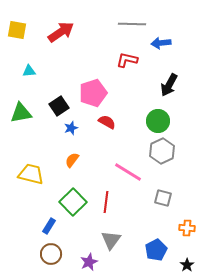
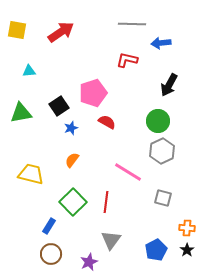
black star: moved 15 px up
